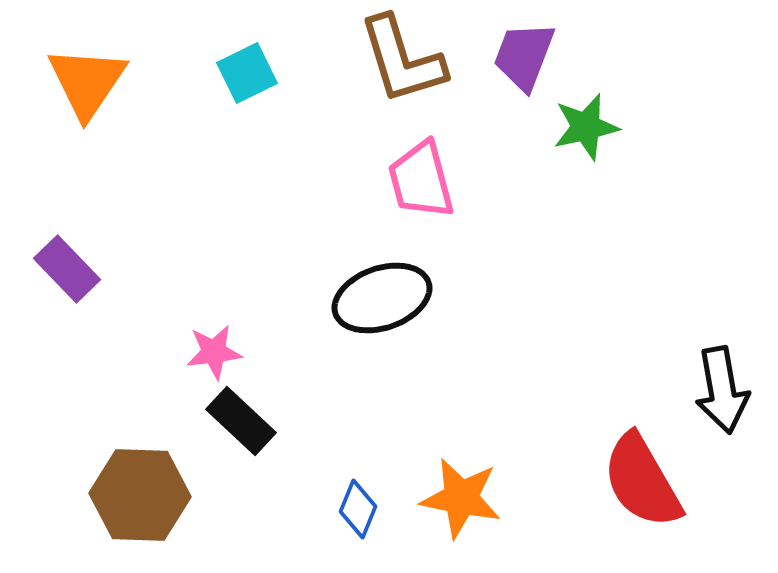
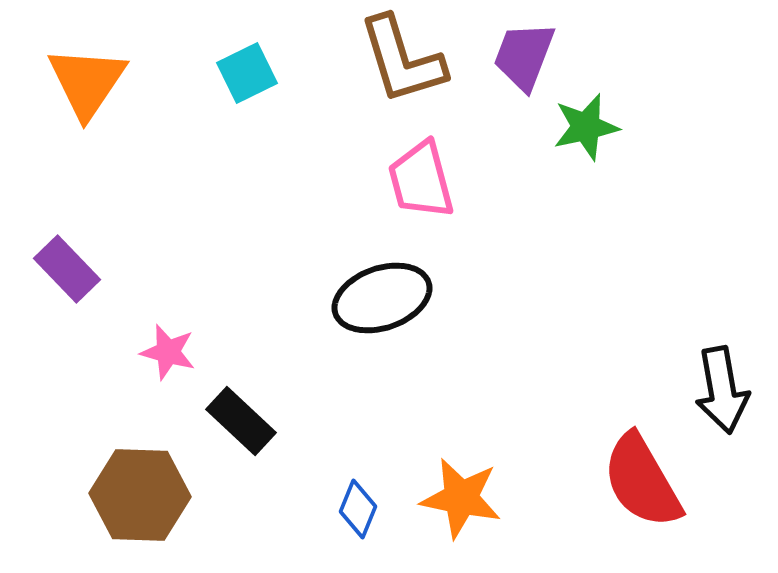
pink star: moved 46 px left; rotated 22 degrees clockwise
